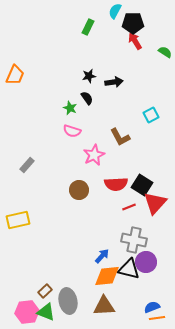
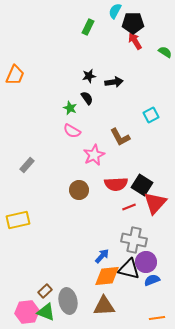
pink semicircle: rotated 12 degrees clockwise
blue semicircle: moved 27 px up
